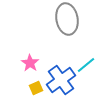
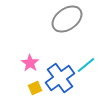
gray ellipse: rotated 64 degrees clockwise
blue cross: moved 1 px left, 2 px up
yellow square: moved 1 px left
